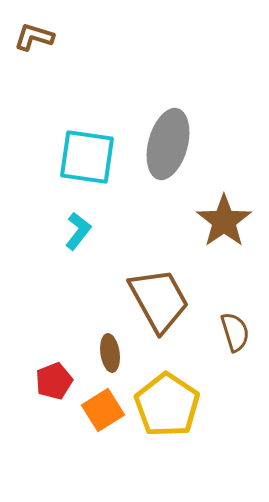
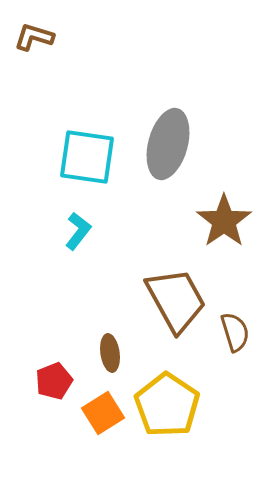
brown trapezoid: moved 17 px right
orange square: moved 3 px down
